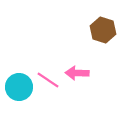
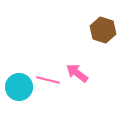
pink arrow: rotated 35 degrees clockwise
pink line: rotated 20 degrees counterclockwise
